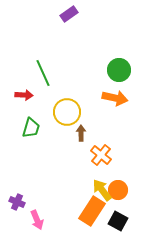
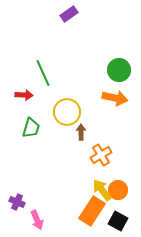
brown arrow: moved 1 px up
orange cross: rotated 20 degrees clockwise
